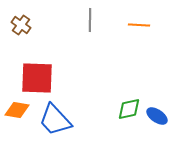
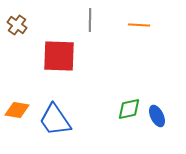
brown cross: moved 4 px left
red square: moved 22 px right, 22 px up
blue ellipse: rotated 30 degrees clockwise
blue trapezoid: rotated 9 degrees clockwise
